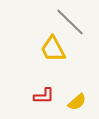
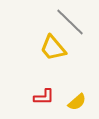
yellow trapezoid: moved 1 px up; rotated 12 degrees counterclockwise
red L-shape: moved 1 px down
